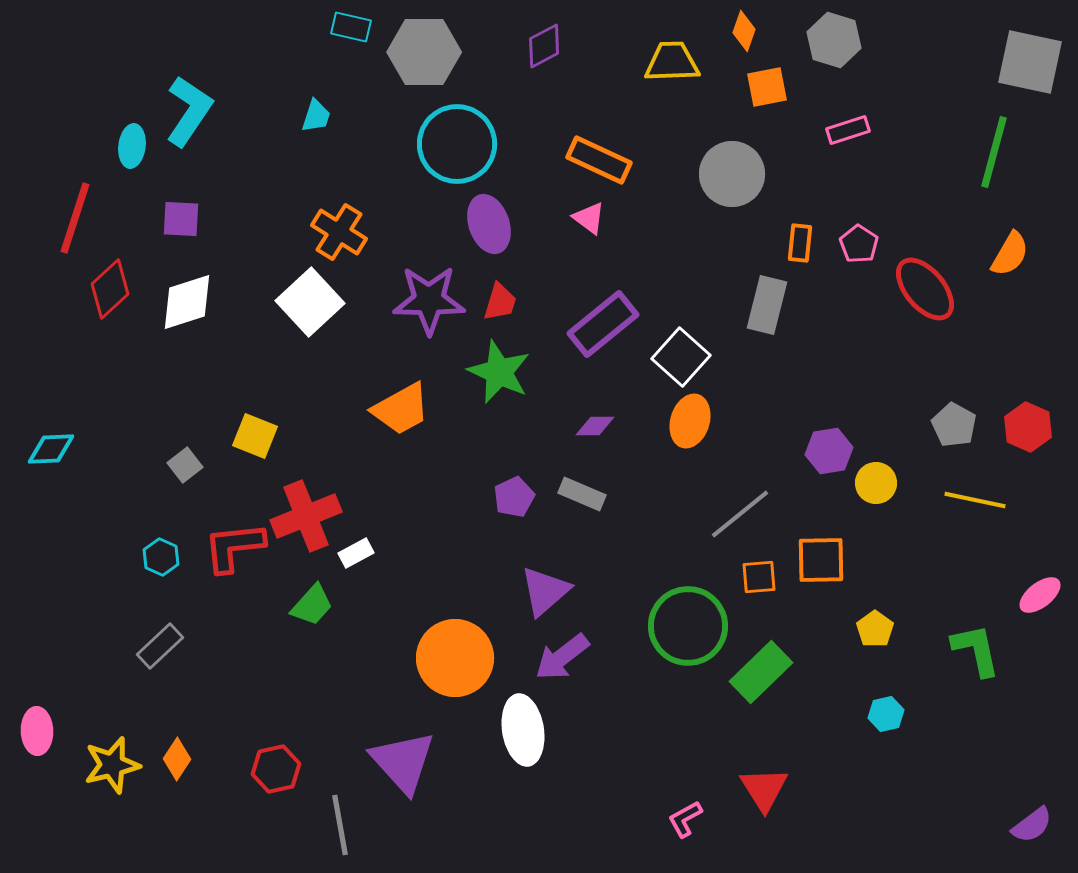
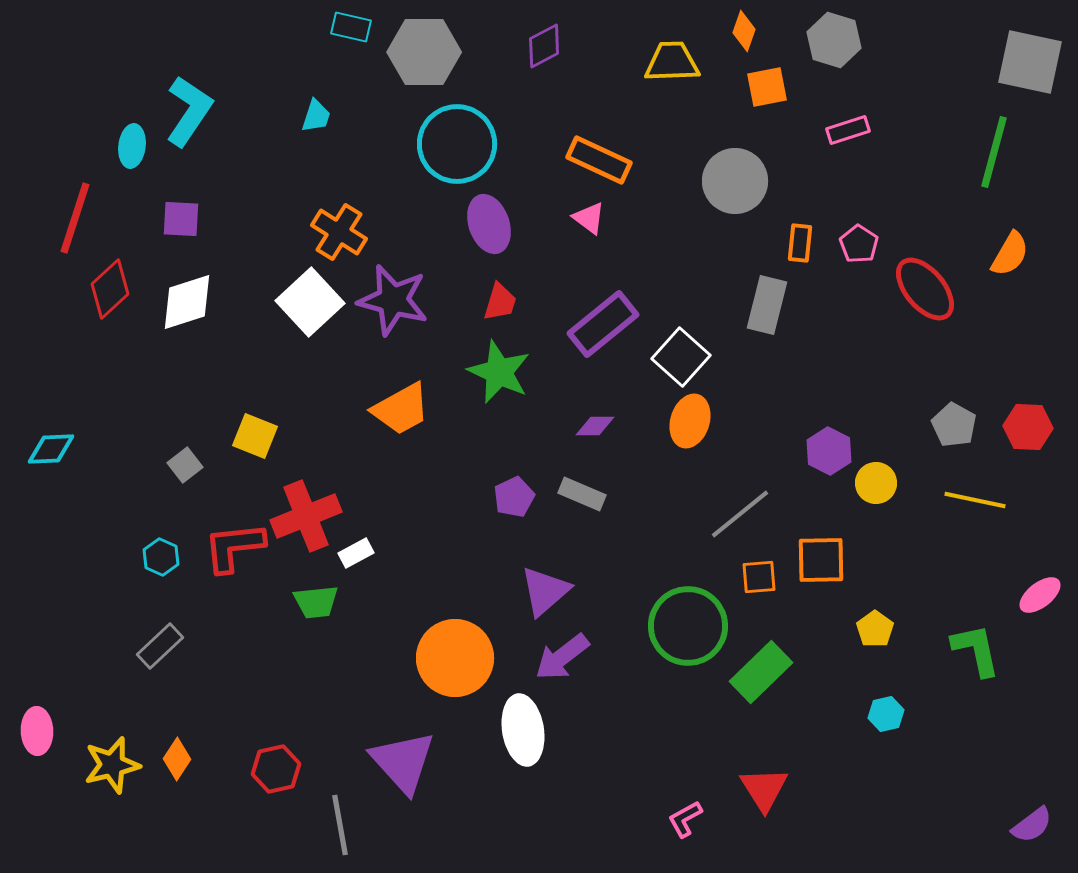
gray circle at (732, 174): moved 3 px right, 7 px down
purple star at (429, 300): moved 36 px left; rotated 14 degrees clockwise
red hexagon at (1028, 427): rotated 21 degrees counterclockwise
purple hexagon at (829, 451): rotated 24 degrees counterclockwise
green trapezoid at (312, 605): moved 4 px right, 3 px up; rotated 42 degrees clockwise
